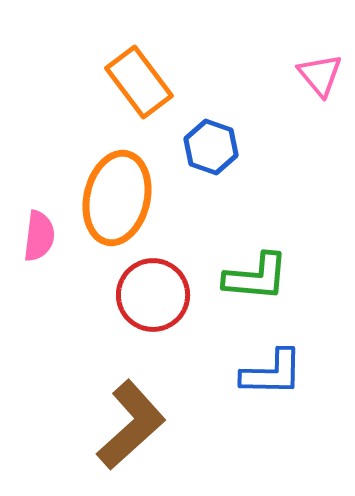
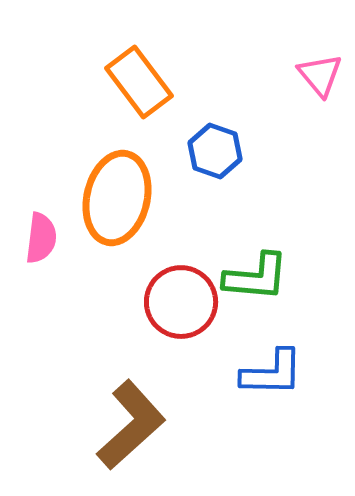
blue hexagon: moved 4 px right, 4 px down
pink semicircle: moved 2 px right, 2 px down
red circle: moved 28 px right, 7 px down
